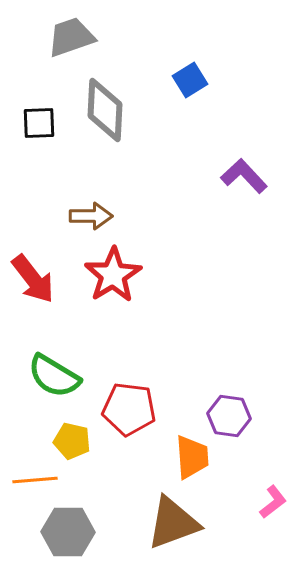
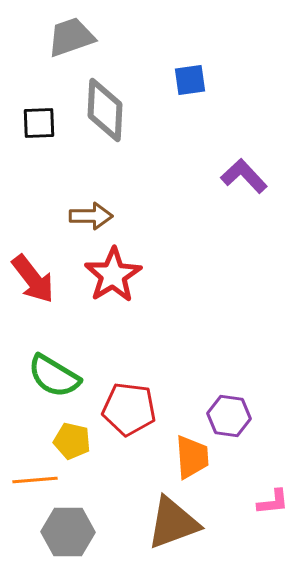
blue square: rotated 24 degrees clockwise
pink L-shape: rotated 32 degrees clockwise
